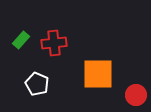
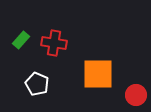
red cross: rotated 15 degrees clockwise
